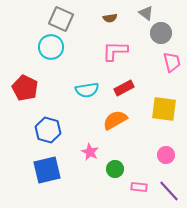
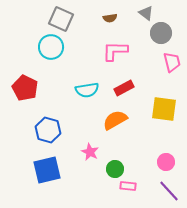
pink circle: moved 7 px down
pink rectangle: moved 11 px left, 1 px up
